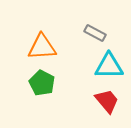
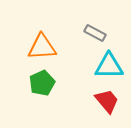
green pentagon: rotated 20 degrees clockwise
